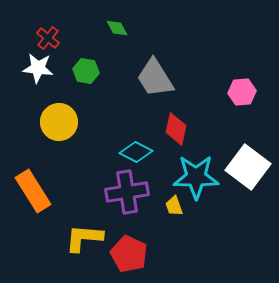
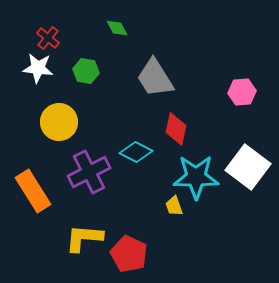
purple cross: moved 38 px left, 20 px up; rotated 18 degrees counterclockwise
